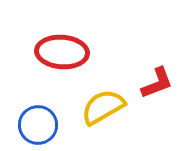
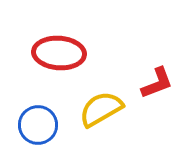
red ellipse: moved 3 px left, 1 px down
yellow semicircle: moved 2 px left, 2 px down
